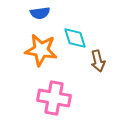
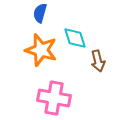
blue semicircle: rotated 114 degrees clockwise
orange star: rotated 8 degrees clockwise
